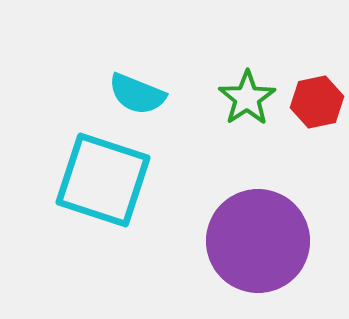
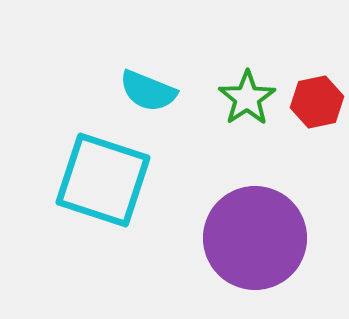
cyan semicircle: moved 11 px right, 3 px up
purple circle: moved 3 px left, 3 px up
